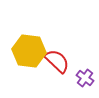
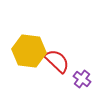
purple cross: moved 3 px left, 1 px down
